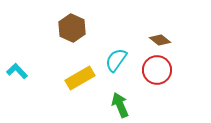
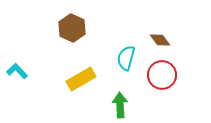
brown diamond: rotated 15 degrees clockwise
cyan semicircle: moved 10 px right, 2 px up; rotated 20 degrees counterclockwise
red circle: moved 5 px right, 5 px down
yellow rectangle: moved 1 px right, 1 px down
green arrow: rotated 20 degrees clockwise
